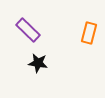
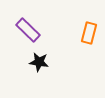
black star: moved 1 px right, 1 px up
